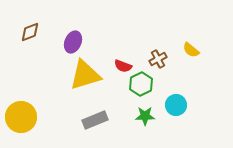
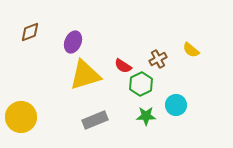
red semicircle: rotated 12 degrees clockwise
green star: moved 1 px right
